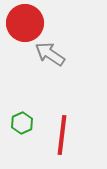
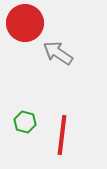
gray arrow: moved 8 px right, 1 px up
green hexagon: moved 3 px right, 1 px up; rotated 20 degrees counterclockwise
